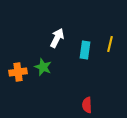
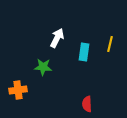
cyan rectangle: moved 1 px left, 2 px down
green star: rotated 18 degrees counterclockwise
orange cross: moved 18 px down
red semicircle: moved 1 px up
